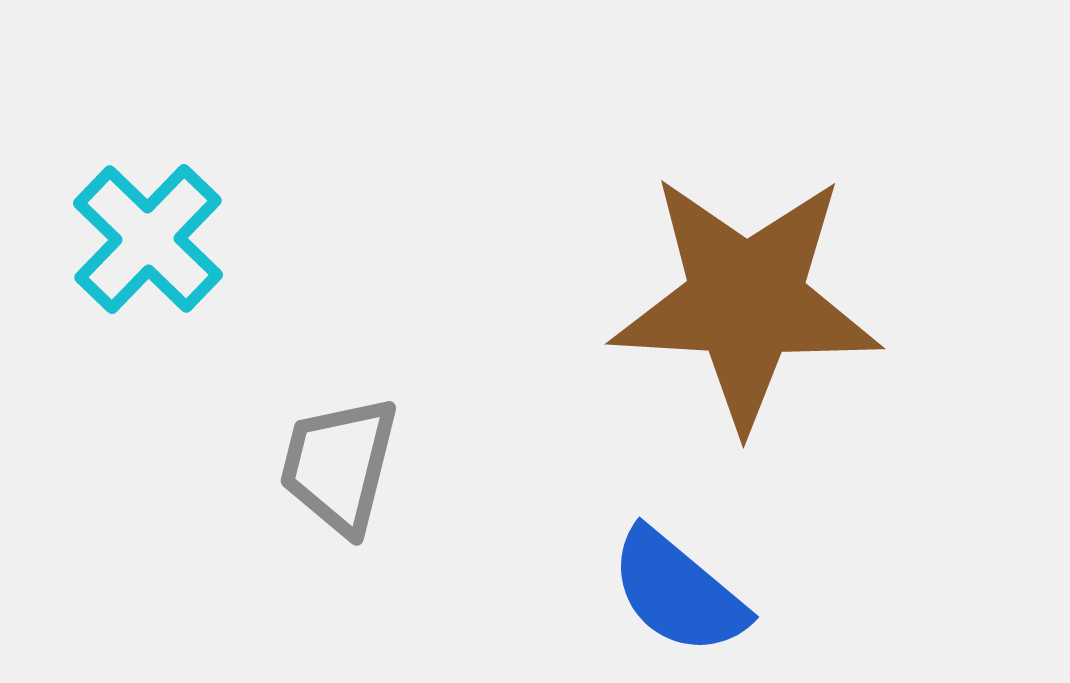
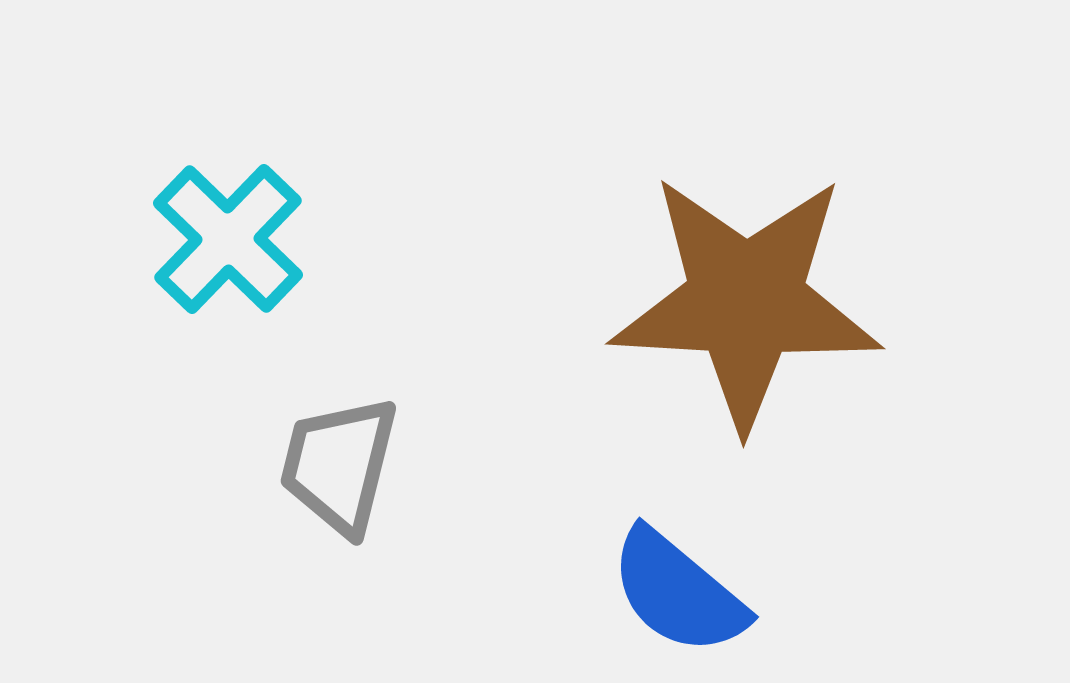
cyan cross: moved 80 px right
